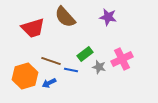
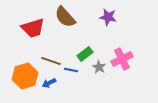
gray star: rotated 16 degrees clockwise
